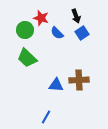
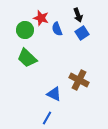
black arrow: moved 2 px right, 1 px up
blue semicircle: moved 4 px up; rotated 24 degrees clockwise
brown cross: rotated 30 degrees clockwise
blue triangle: moved 2 px left, 9 px down; rotated 21 degrees clockwise
blue line: moved 1 px right, 1 px down
